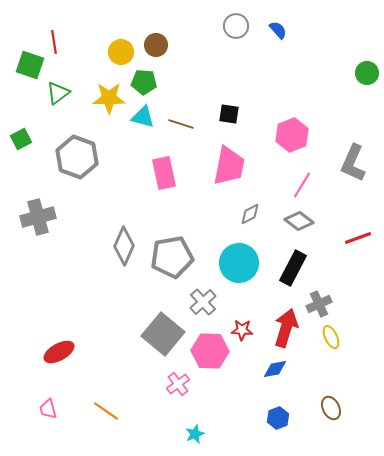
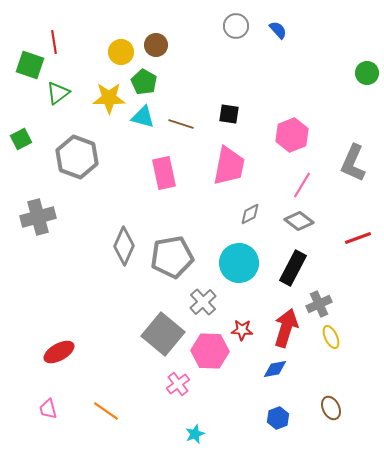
green pentagon at (144, 82): rotated 25 degrees clockwise
